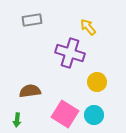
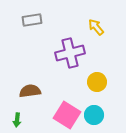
yellow arrow: moved 8 px right
purple cross: rotated 32 degrees counterclockwise
pink square: moved 2 px right, 1 px down
